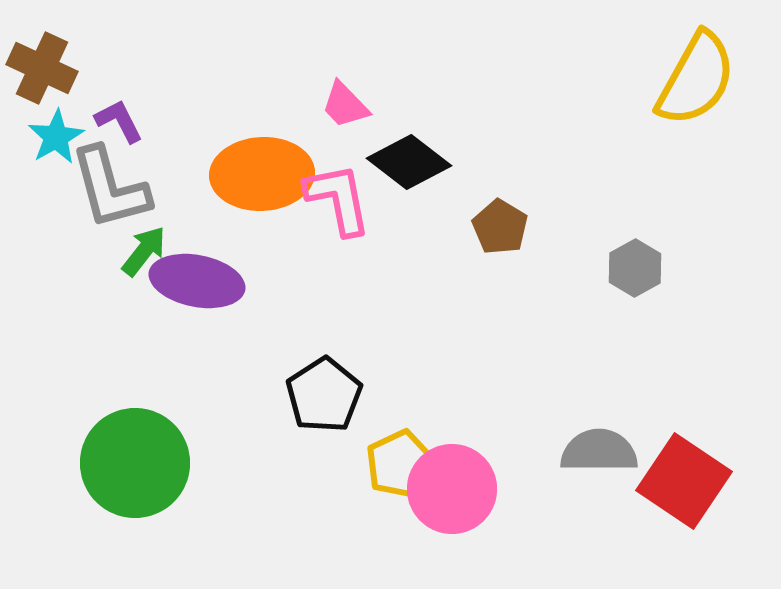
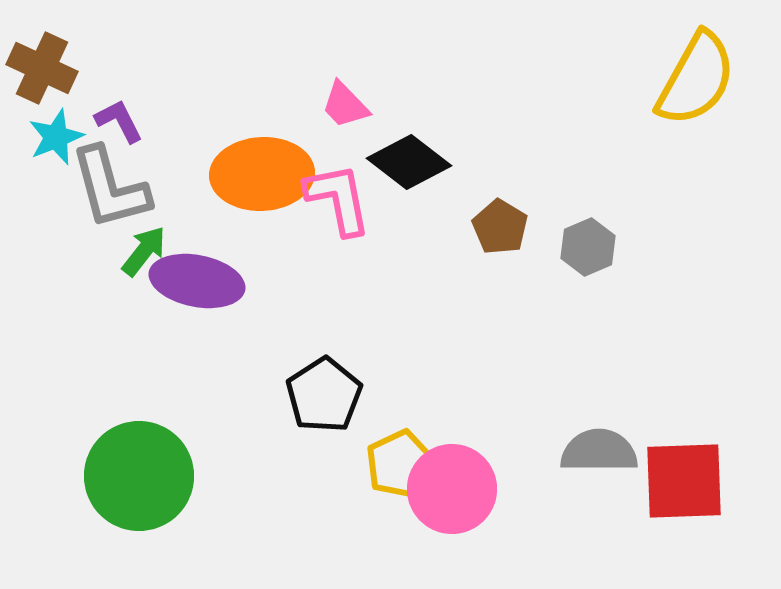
cyan star: rotated 8 degrees clockwise
gray hexagon: moved 47 px left, 21 px up; rotated 6 degrees clockwise
green circle: moved 4 px right, 13 px down
red square: rotated 36 degrees counterclockwise
